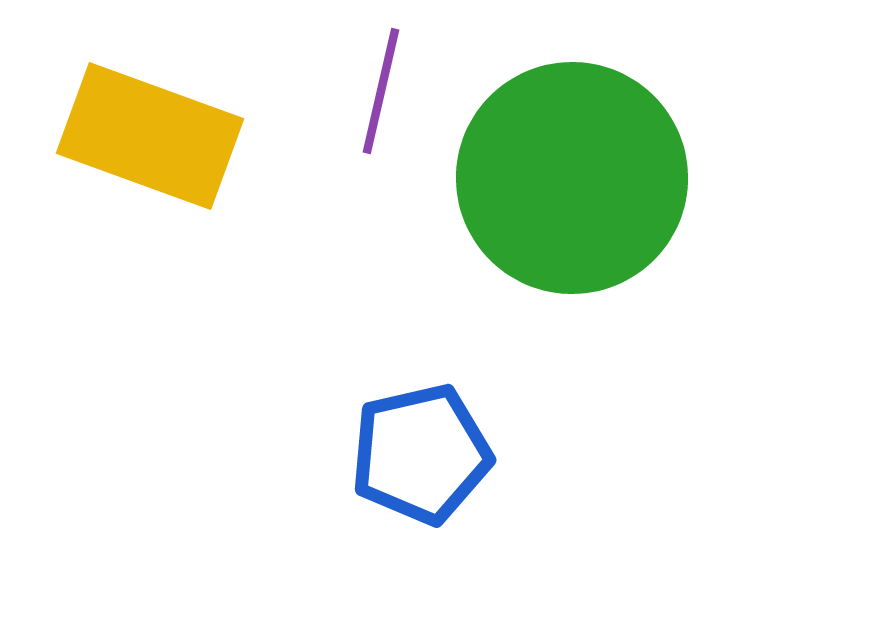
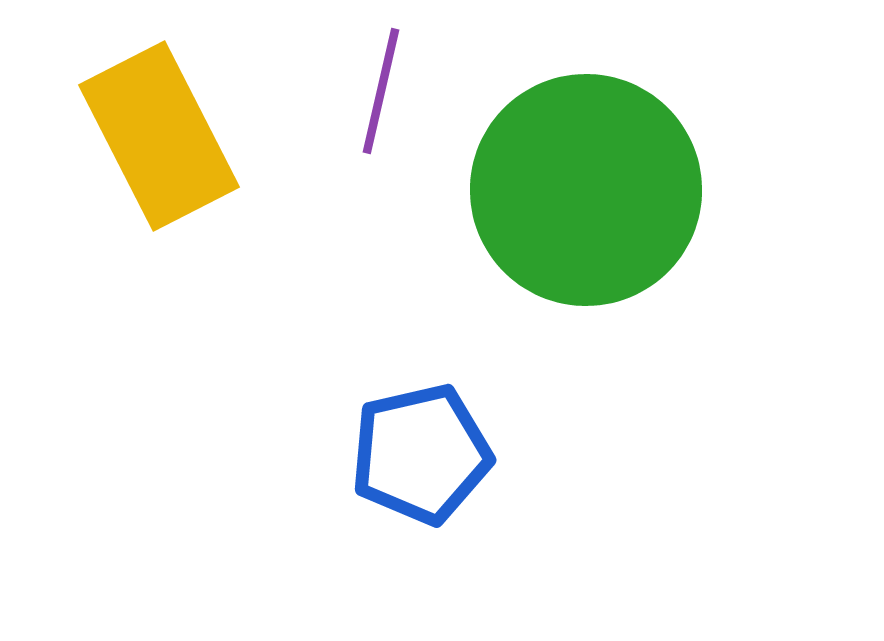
yellow rectangle: moved 9 px right; rotated 43 degrees clockwise
green circle: moved 14 px right, 12 px down
